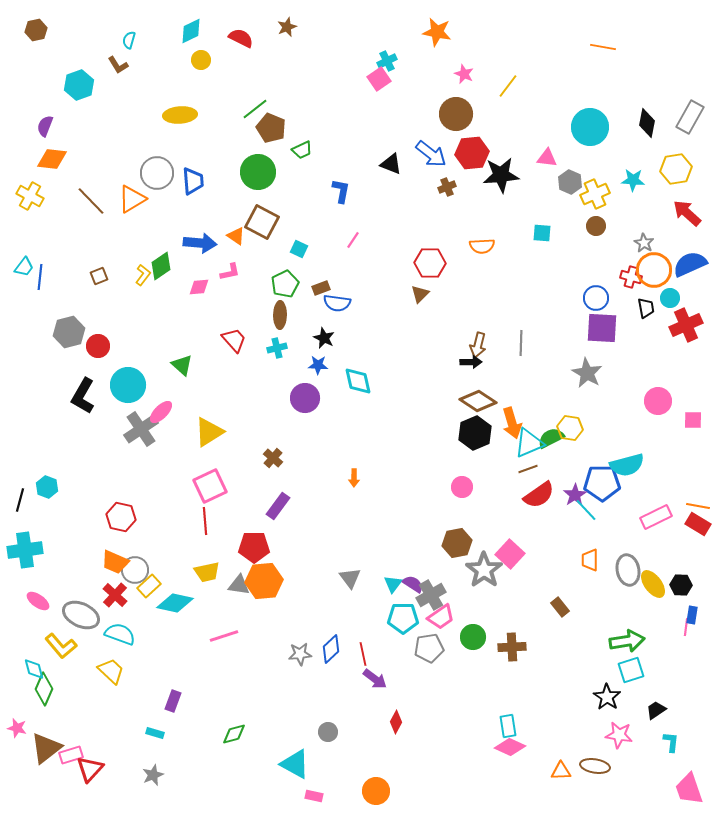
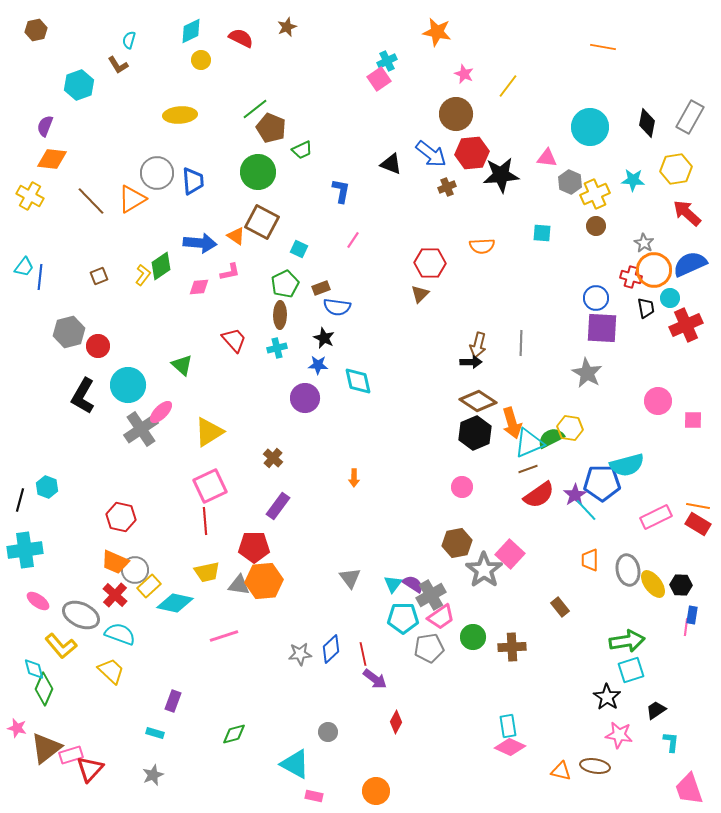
blue semicircle at (337, 303): moved 4 px down
orange triangle at (561, 771): rotated 15 degrees clockwise
